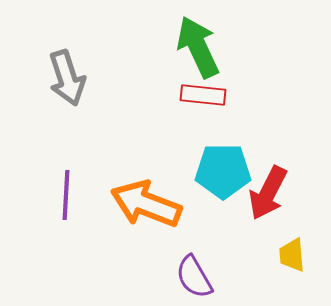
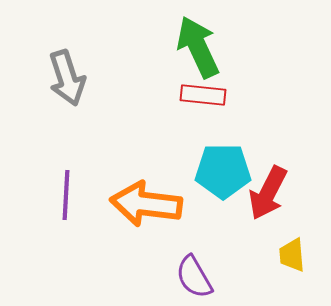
orange arrow: rotated 14 degrees counterclockwise
